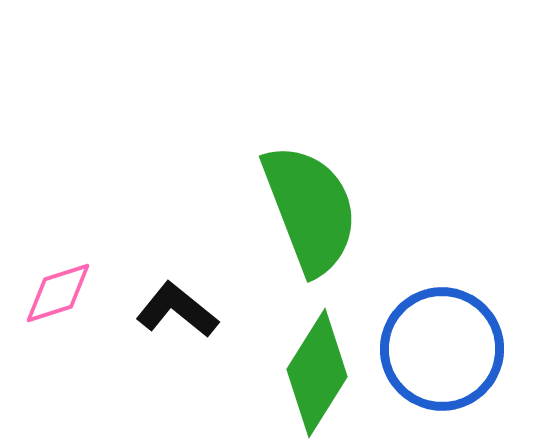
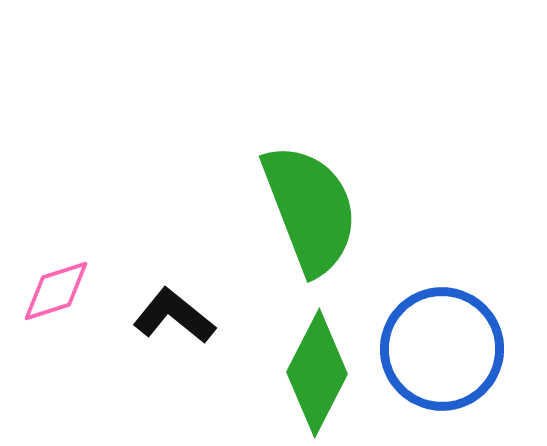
pink diamond: moved 2 px left, 2 px up
black L-shape: moved 3 px left, 6 px down
green diamond: rotated 5 degrees counterclockwise
